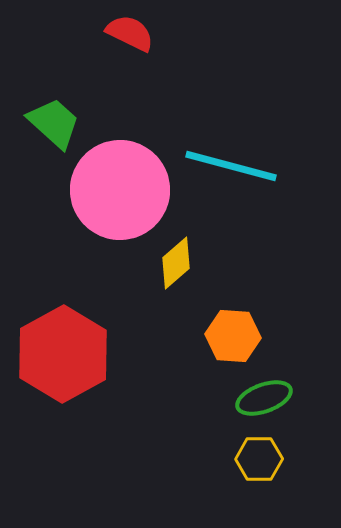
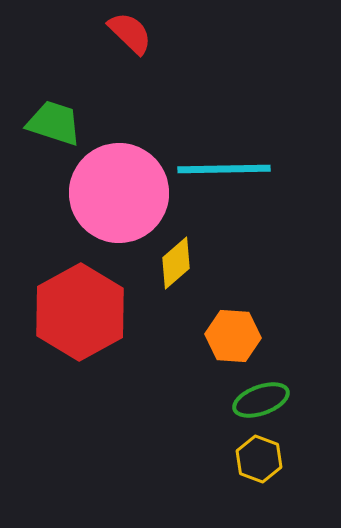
red semicircle: rotated 18 degrees clockwise
green trapezoid: rotated 24 degrees counterclockwise
cyan line: moved 7 px left, 3 px down; rotated 16 degrees counterclockwise
pink circle: moved 1 px left, 3 px down
red hexagon: moved 17 px right, 42 px up
green ellipse: moved 3 px left, 2 px down
yellow hexagon: rotated 21 degrees clockwise
